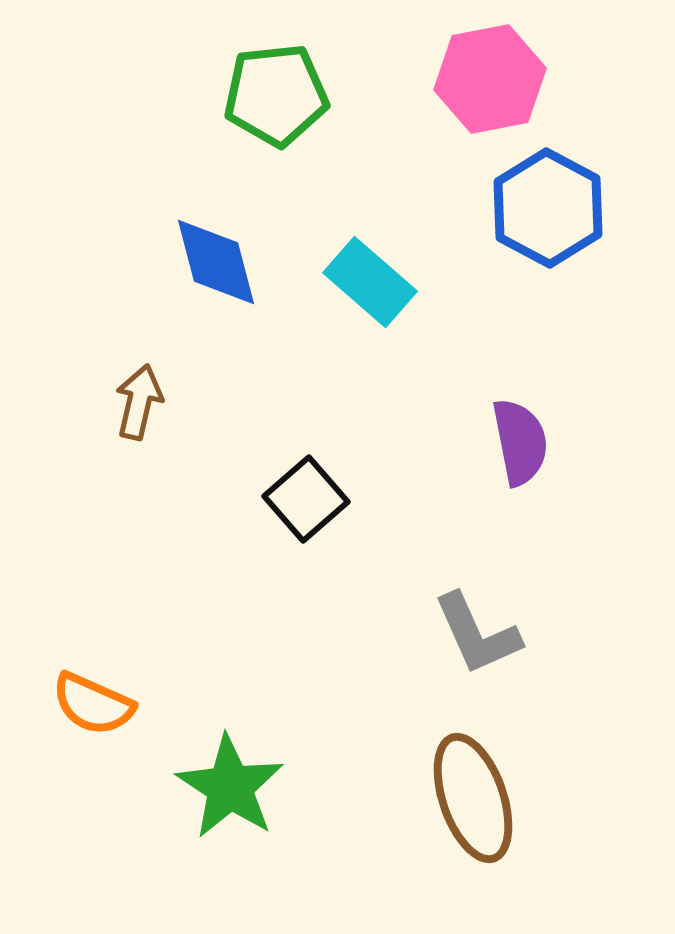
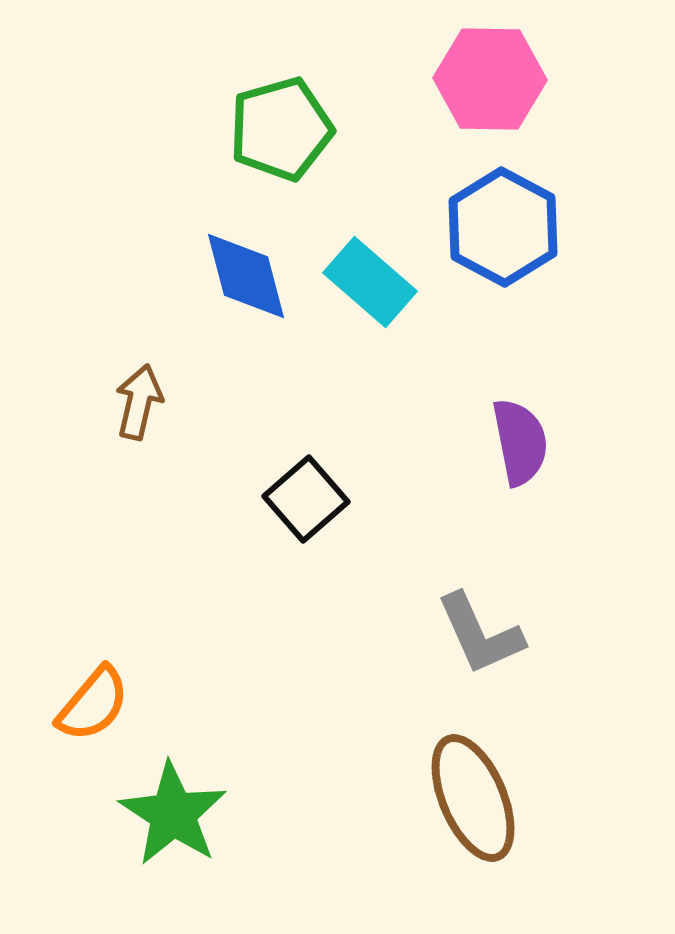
pink hexagon: rotated 12 degrees clockwise
green pentagon: moved 5 px right, 34 px down; rotated 10 degrees counterclockwise
blue hexagon: moved 45 px left, 19 px down
blue diamond: moved 30 px right, 14 px down
gray L-shape: moved 3 px right
orange semicircle: rotated 74 degrees counterclockwise
green star: moved 57 px left, 27 px down
brown ellipse: rotated 4 degrees counterclockwise
